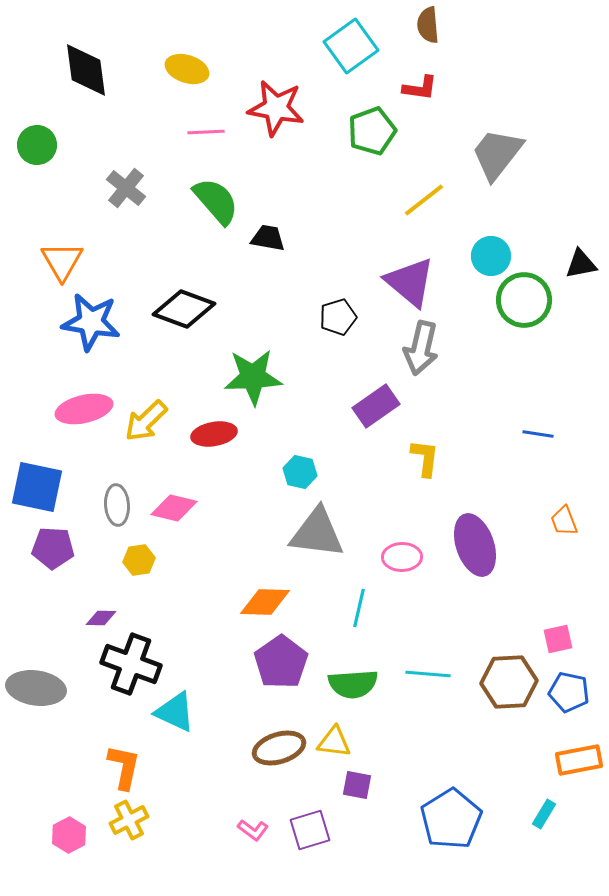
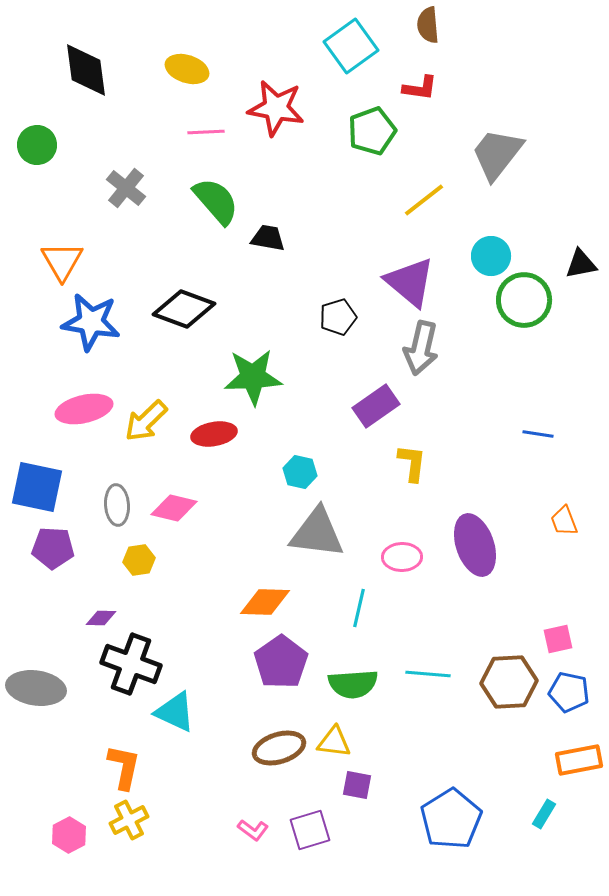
yellow L-shape at (425, 458): moved 13 px left, 5 px down
